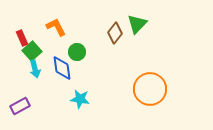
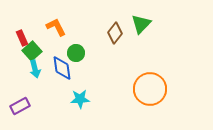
green triangle: moved 4 px right
green circle: moved 1 px left, 1 px down
cyan star: rotated 12 degrees counterclockwise
